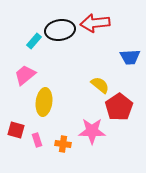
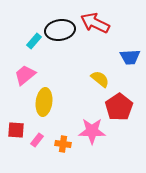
red arrow: rotated 32 degrees clockwise
yellow semicircle: moved 6 px up
red square: rotated 12 degrees counterclockwise
pink rectangle: rotated 56 degrees clockwise
